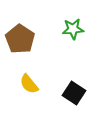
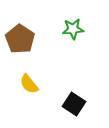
black square: moved 11 px down
